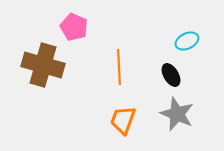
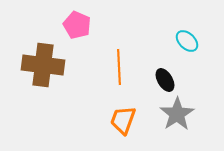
pink pentagon: moved 3 px right, 2 px up
cyan ellipse: rotated 70 degrees clockwise
brown cross: rotated 9 degrees counterclockwise
black ellipse: moved 6 px left, 5 px down
gray star: rotated 16 degrees clockwise
